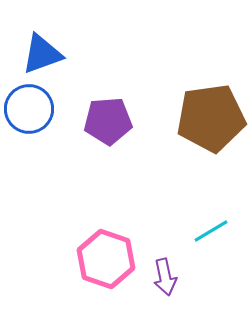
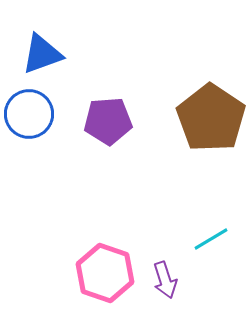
blue circle: moved 5 px down
brown pentagon: rotated 30 degrees counterclockwise
cyan line: moved 8 px down
pink hexagon: moved 1 px left, 14 px down
purple arrow: moved 3 px down; rotated 6 degrees counterclockwise
